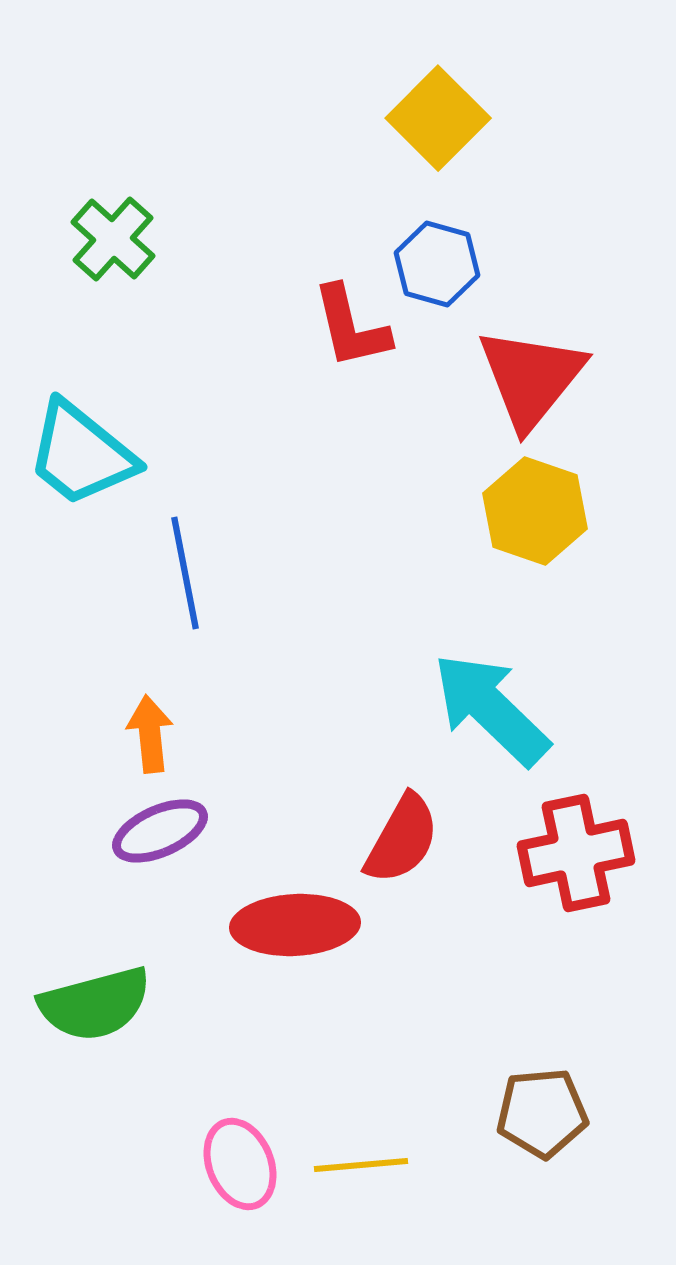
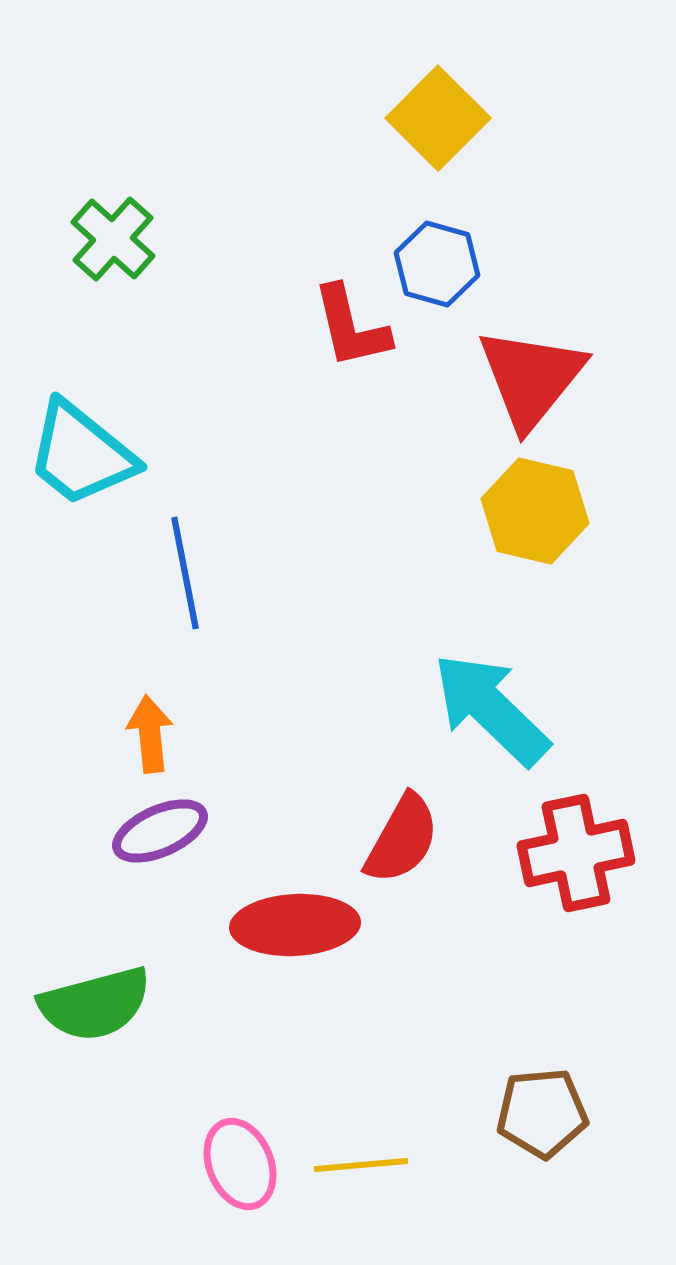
yellow hexagon: rotated 6 degrees counterclockwise
